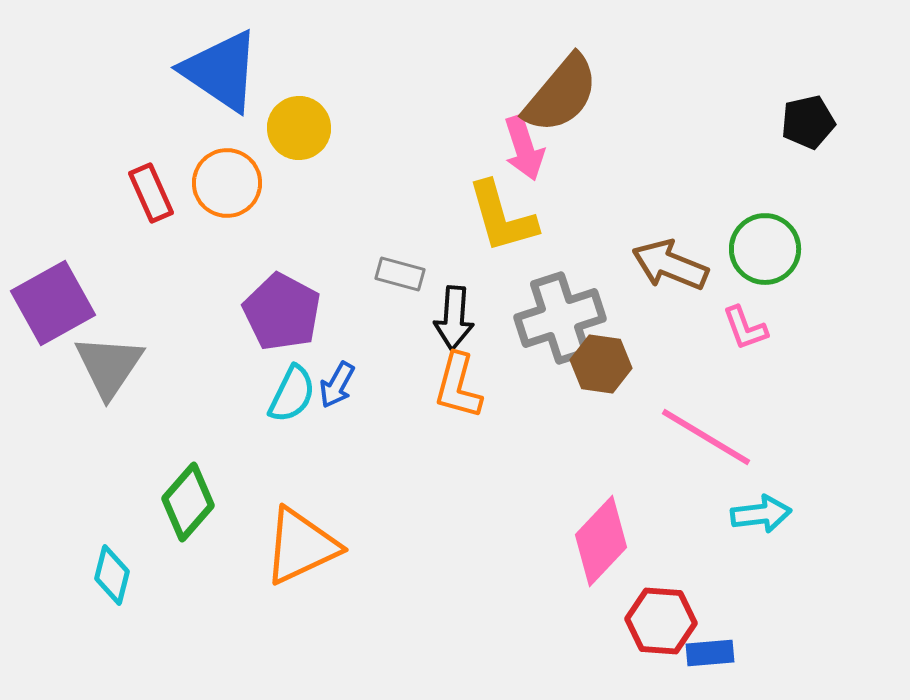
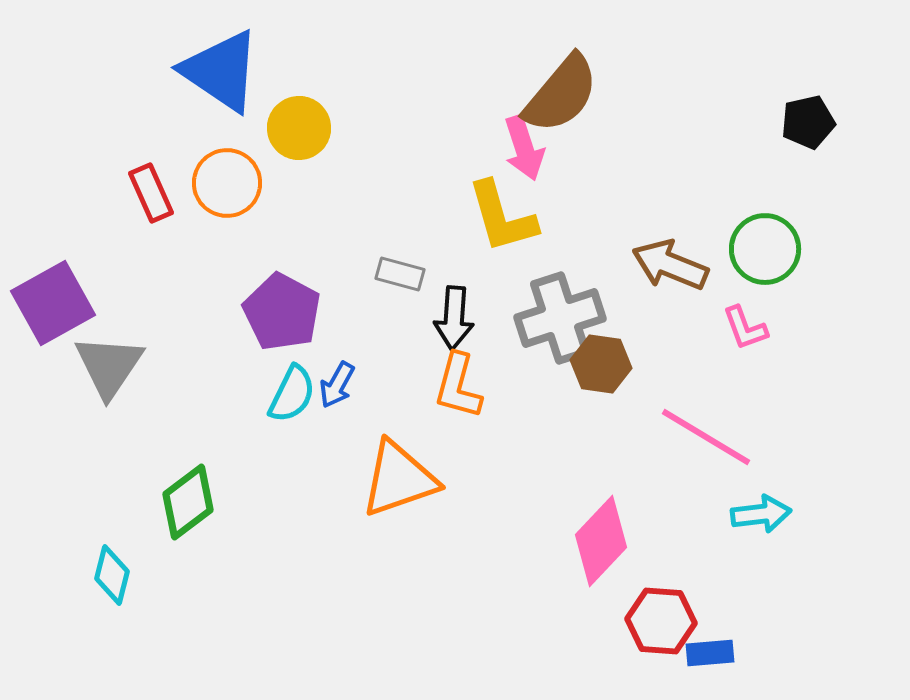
green diamond: rotated 12 degrees clockwise
orange triangle: moved 98 px right, 67 px up; rotated 6 degrees clockwise
